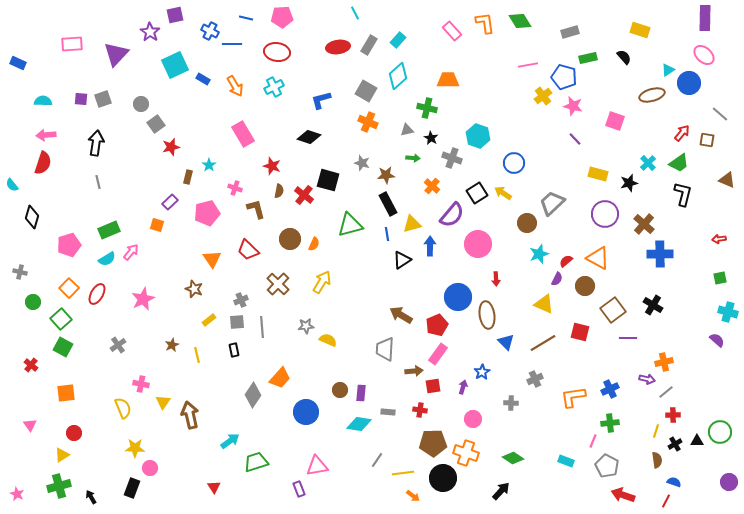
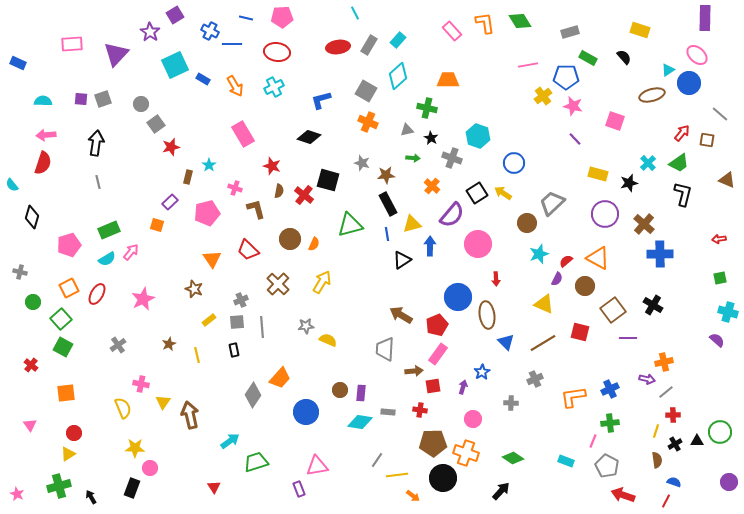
purple square at (175, 15): rotated 18 degrees counterclockwise
pink ellipse at (704, 55): moved 7 px left
green rectangle at (588, 58): rotated 42 degrees clockwise
blue pentagon at (564, 77): moved 2 px right; rotated 15 degrees counterclockwise
orange square at (69, 288): rotated 18 degrees clockwise
brown star at (172, 345): moved 3 px left, 1 px up
cyan diamond at (359, 424): moved 1 px right, 2 px up
yellow triangle at (62, 455): moved 6 px right, 1 px up
yellow line at (403, 473): moved 6 px left, 2 px down
